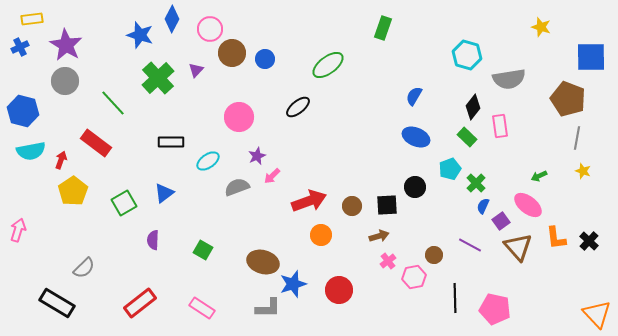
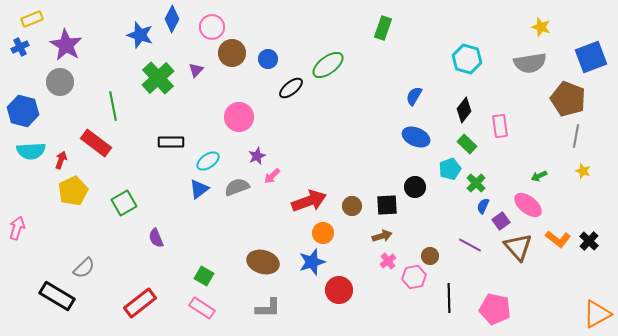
yellow rectangle at (32, 19): rotated 15 degrees counterclockwise
pink circle at (210, 29): moved 2 px right, 2 px up
cyan hexagon at (467, 55): moved 4 px down
blue square at (591, 57): rotated 20 degrees counterclockwise
blue circle at (265, 59): moved 3 px right
gray semicircle at (509, 79): moved 21 px right, 16 px up
gray circle at (65, 81): moved 5 px left, 1 px down
green line at (113, 103): moved 3 px down; rotated 32 degrees clockwise
black ellipse at (298, 107): moved 7 px left, 19 px up
black diamond at (473, 107): moved 9 px left, 3 px down
green rectangle at (467, 137): moved 7 px down
gray line at (577, 138): moved 1 px left, 2 px up
cyan semicircle at (31, 151): rotated 8 degrees clockwise
yellow pentagon at (73, 191): rotated 8 degrees clockwise
blue triangle at (164, 193): moved 35 px right, 4 px up
pink arrow at (18, 230): moved 1 px left, 2 px up
orange circle at (321, 235): moved 2 px right, 2 px up
brown arrow at (379, 236): moved 3 px right
orange L-shape at (556, 238): moved 2 px right, 1 px down; rotated 45 degrees counterclockwise
purple semicircle at (153, 240): moved 3 px right, 2 px up; rotated 24 degrees counterclockwise
green square at (203, 250): moved 1 px right, 26 px down
brown circle at (434, 255): moved 4 px left, 1 px down
blue star at (293, 284): moved 19 px right, 22 px up
black line at (455, 298): moved 6 px left
black rectangle at (57, 303): moved 7 px up
orange triangle at (597, 314): rotated 44 degrees clockwise
